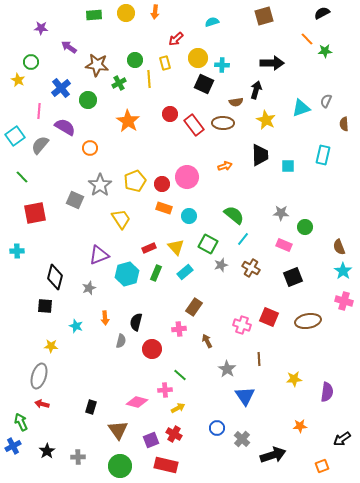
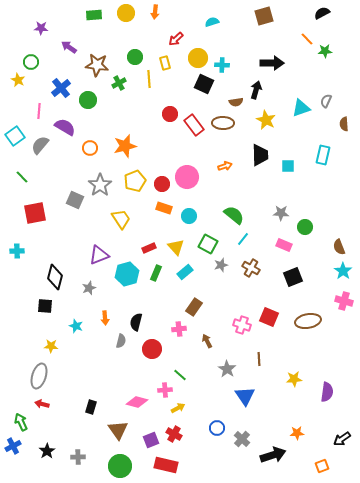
green circle at (135, 60): moved 3 px up
orange star at (128, 121): moved 3 px left, 25 px down; rotated 25 degrees clockwise
orange star at (300, 426): moved 3 px left, 7 px down
